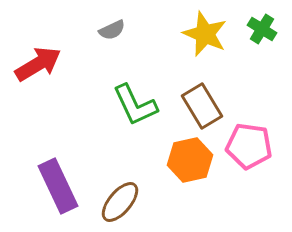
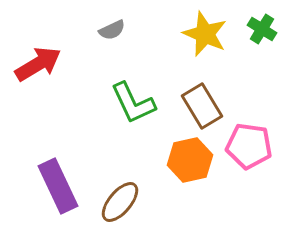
green L-shape: moved 2 px left, 2 px up
